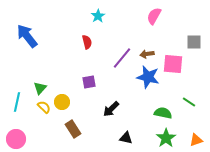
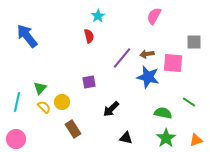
red semicircle: moved 2 px right, 6 px up
pink square: moved 1 px up
